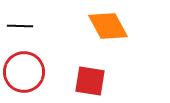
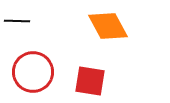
black line: moved 3 px left, 5 px up
red circle: moved 9 px right
